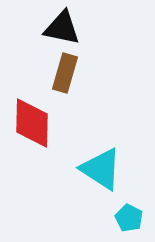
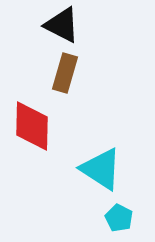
black triangle: moved 3 px up; rotated 15 degrees clockwise
red diamond: moved 3 px down
cyan pentagon: moved 10 px left
